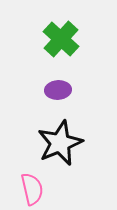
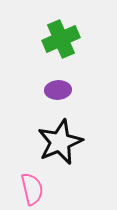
green cross: rotated 24 degrees clockwise
black star: moved 1 px up
